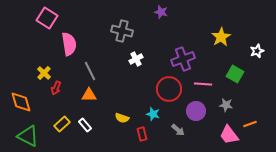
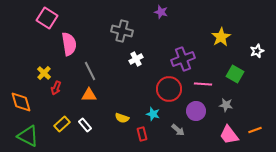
orange line: moved 5 px right, 6 px down
